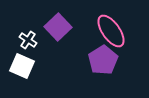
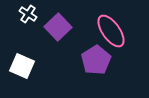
white cross: moved 26 px up
purple pentagon: moved 7 px left
